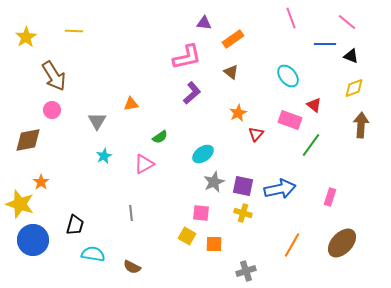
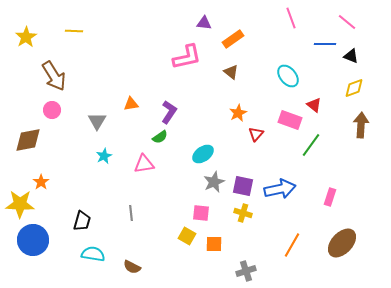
purple L-shape at (192, 93): moved 23 px left, 19 px down; rotated 15 degrees counterclockwise
pink triangle at (144, 164): rotated 20 degrees clockwise
yellow star at (20, 204): rotated 16 degrees counterclockwise
black trapezoid at (75, 225): moved 7 px right, 4 px up
